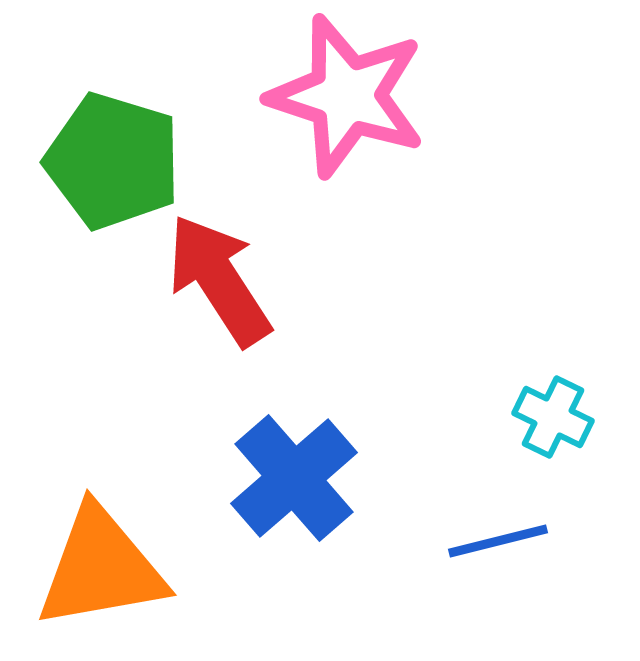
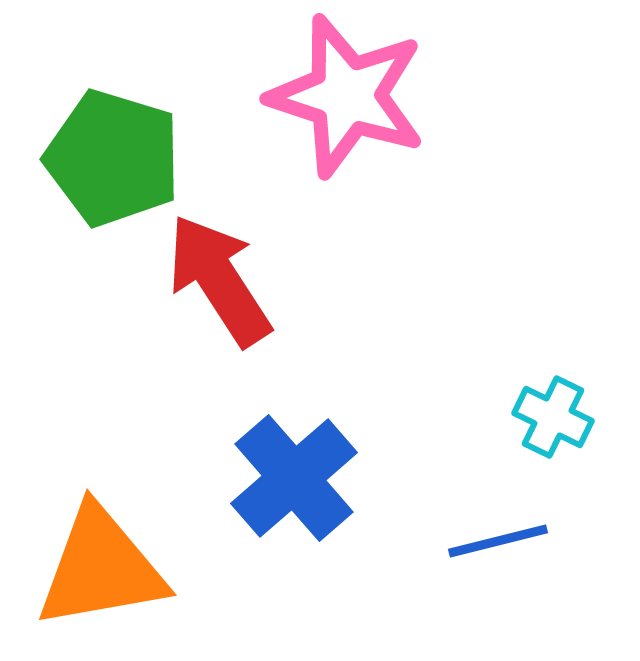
green pentagon: moved 3 px up
